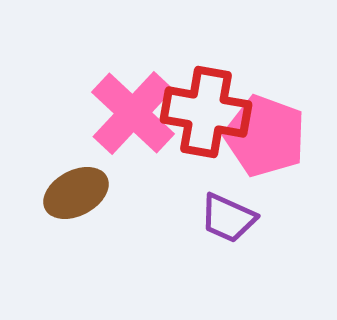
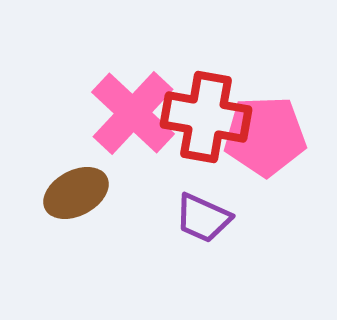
red cross: moved 5 px down
pink pentagon: rotated 22 degrees counterclockwise
purple trapezoid: moved 25 px left
